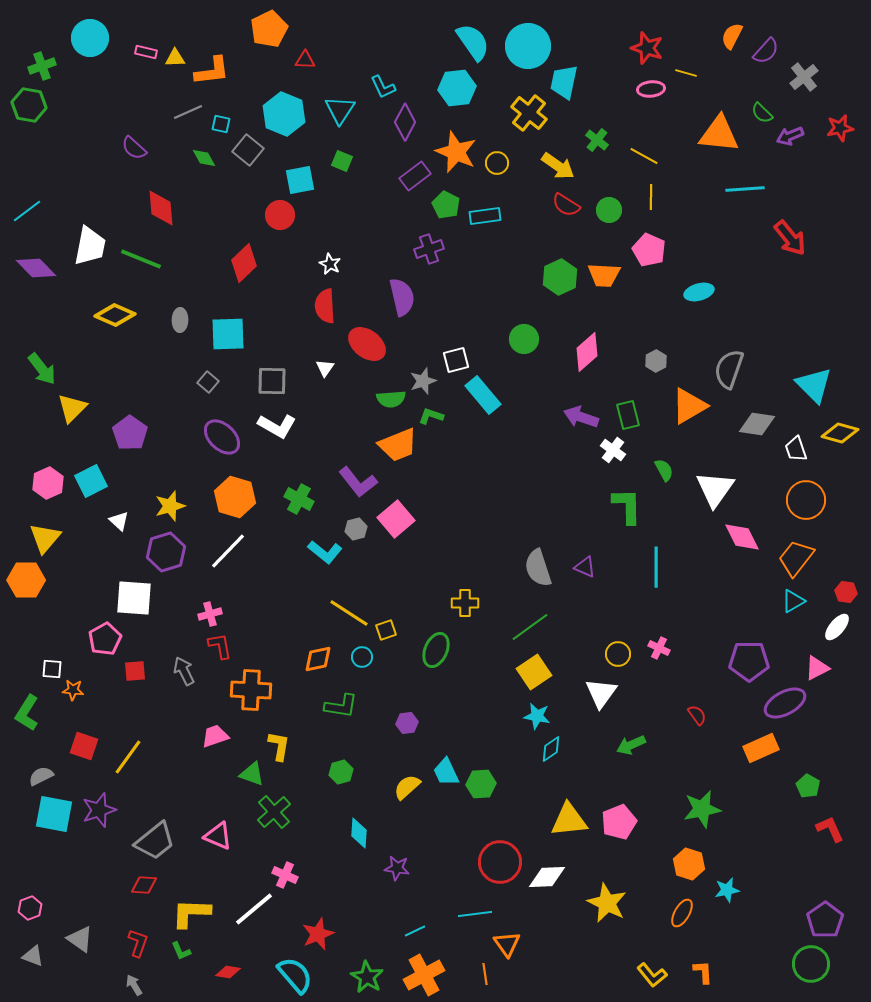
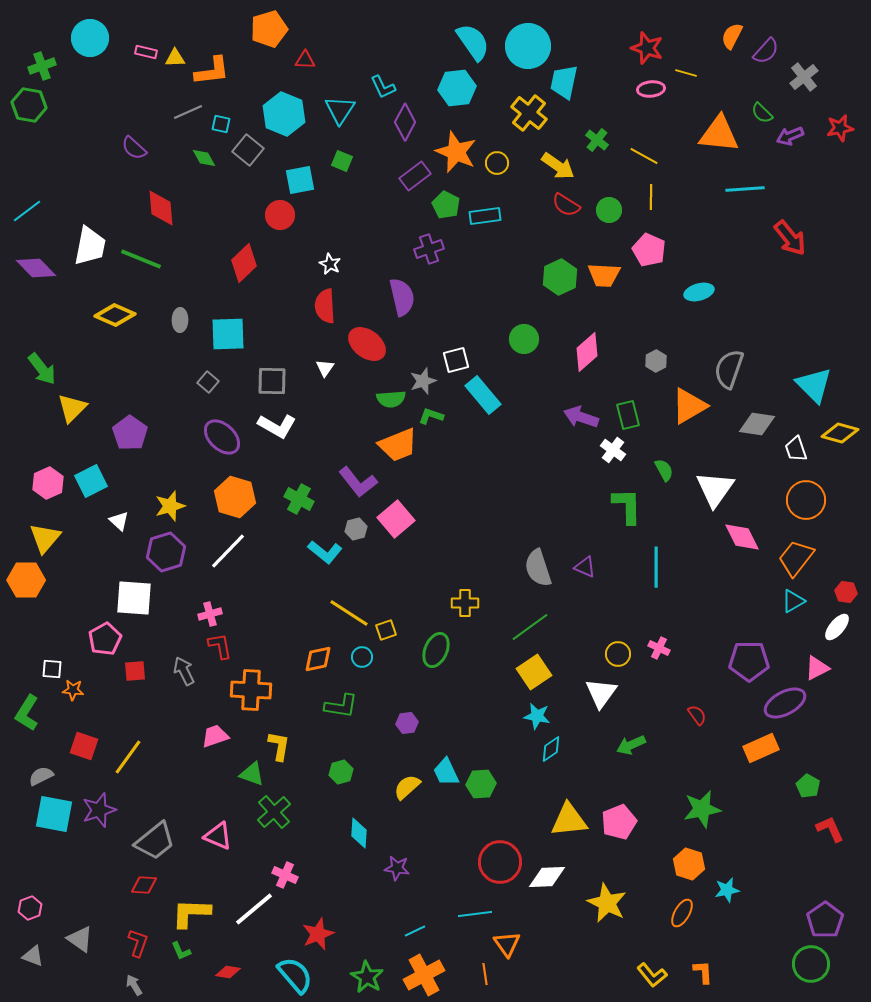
orange pentagon at (269, 29): rotated 9 degrees clockwise
